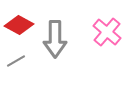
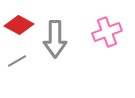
pink cross: rotated 28 degrees clockwise
gray line: moved 1 px right
